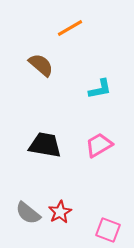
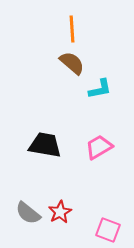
orange line: moved 2 px right, 1 px down; rotated 64 degrees counterclockwise
brown semicircle: moved 31 px right, 2 px up
pink trapezoid: moved 2 px down
